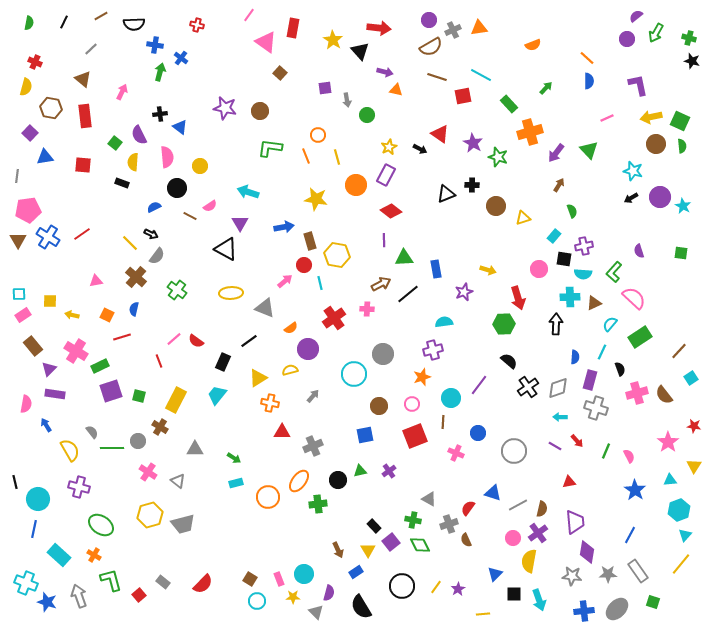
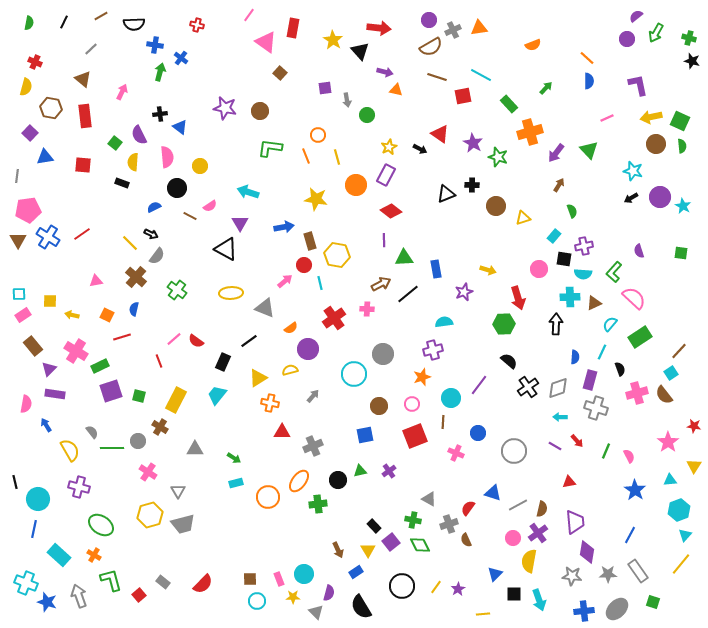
cyan square at (691, 378): moved 20 px left, 5 px up
gray triangle at (178, 481): moved 10 px down; rotated 21 degrees clockwise
brown square at (250, 579): rotated 32 degrees counterclockwise
